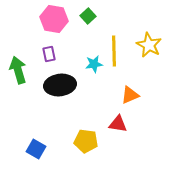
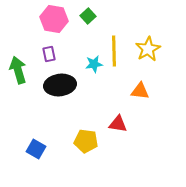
yellow star: moved 1 px left, 4 px down; rotated 15 degrees clockwise
orange triangle: moved 10 px right, 4 px up; rotated 30 degrees clockwise
